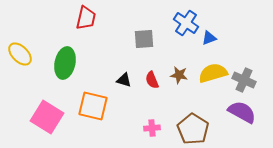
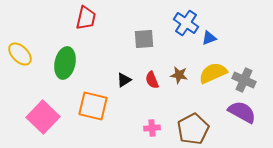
yellow semicircle: rotated 8 degrees counterclockwise
black triangle: rotated 49 degrees counterclockwise
pink square: moved 4 px left; rotated 12 degrees clockwise
brown pentagon: rotated 12 degrees clockwise
